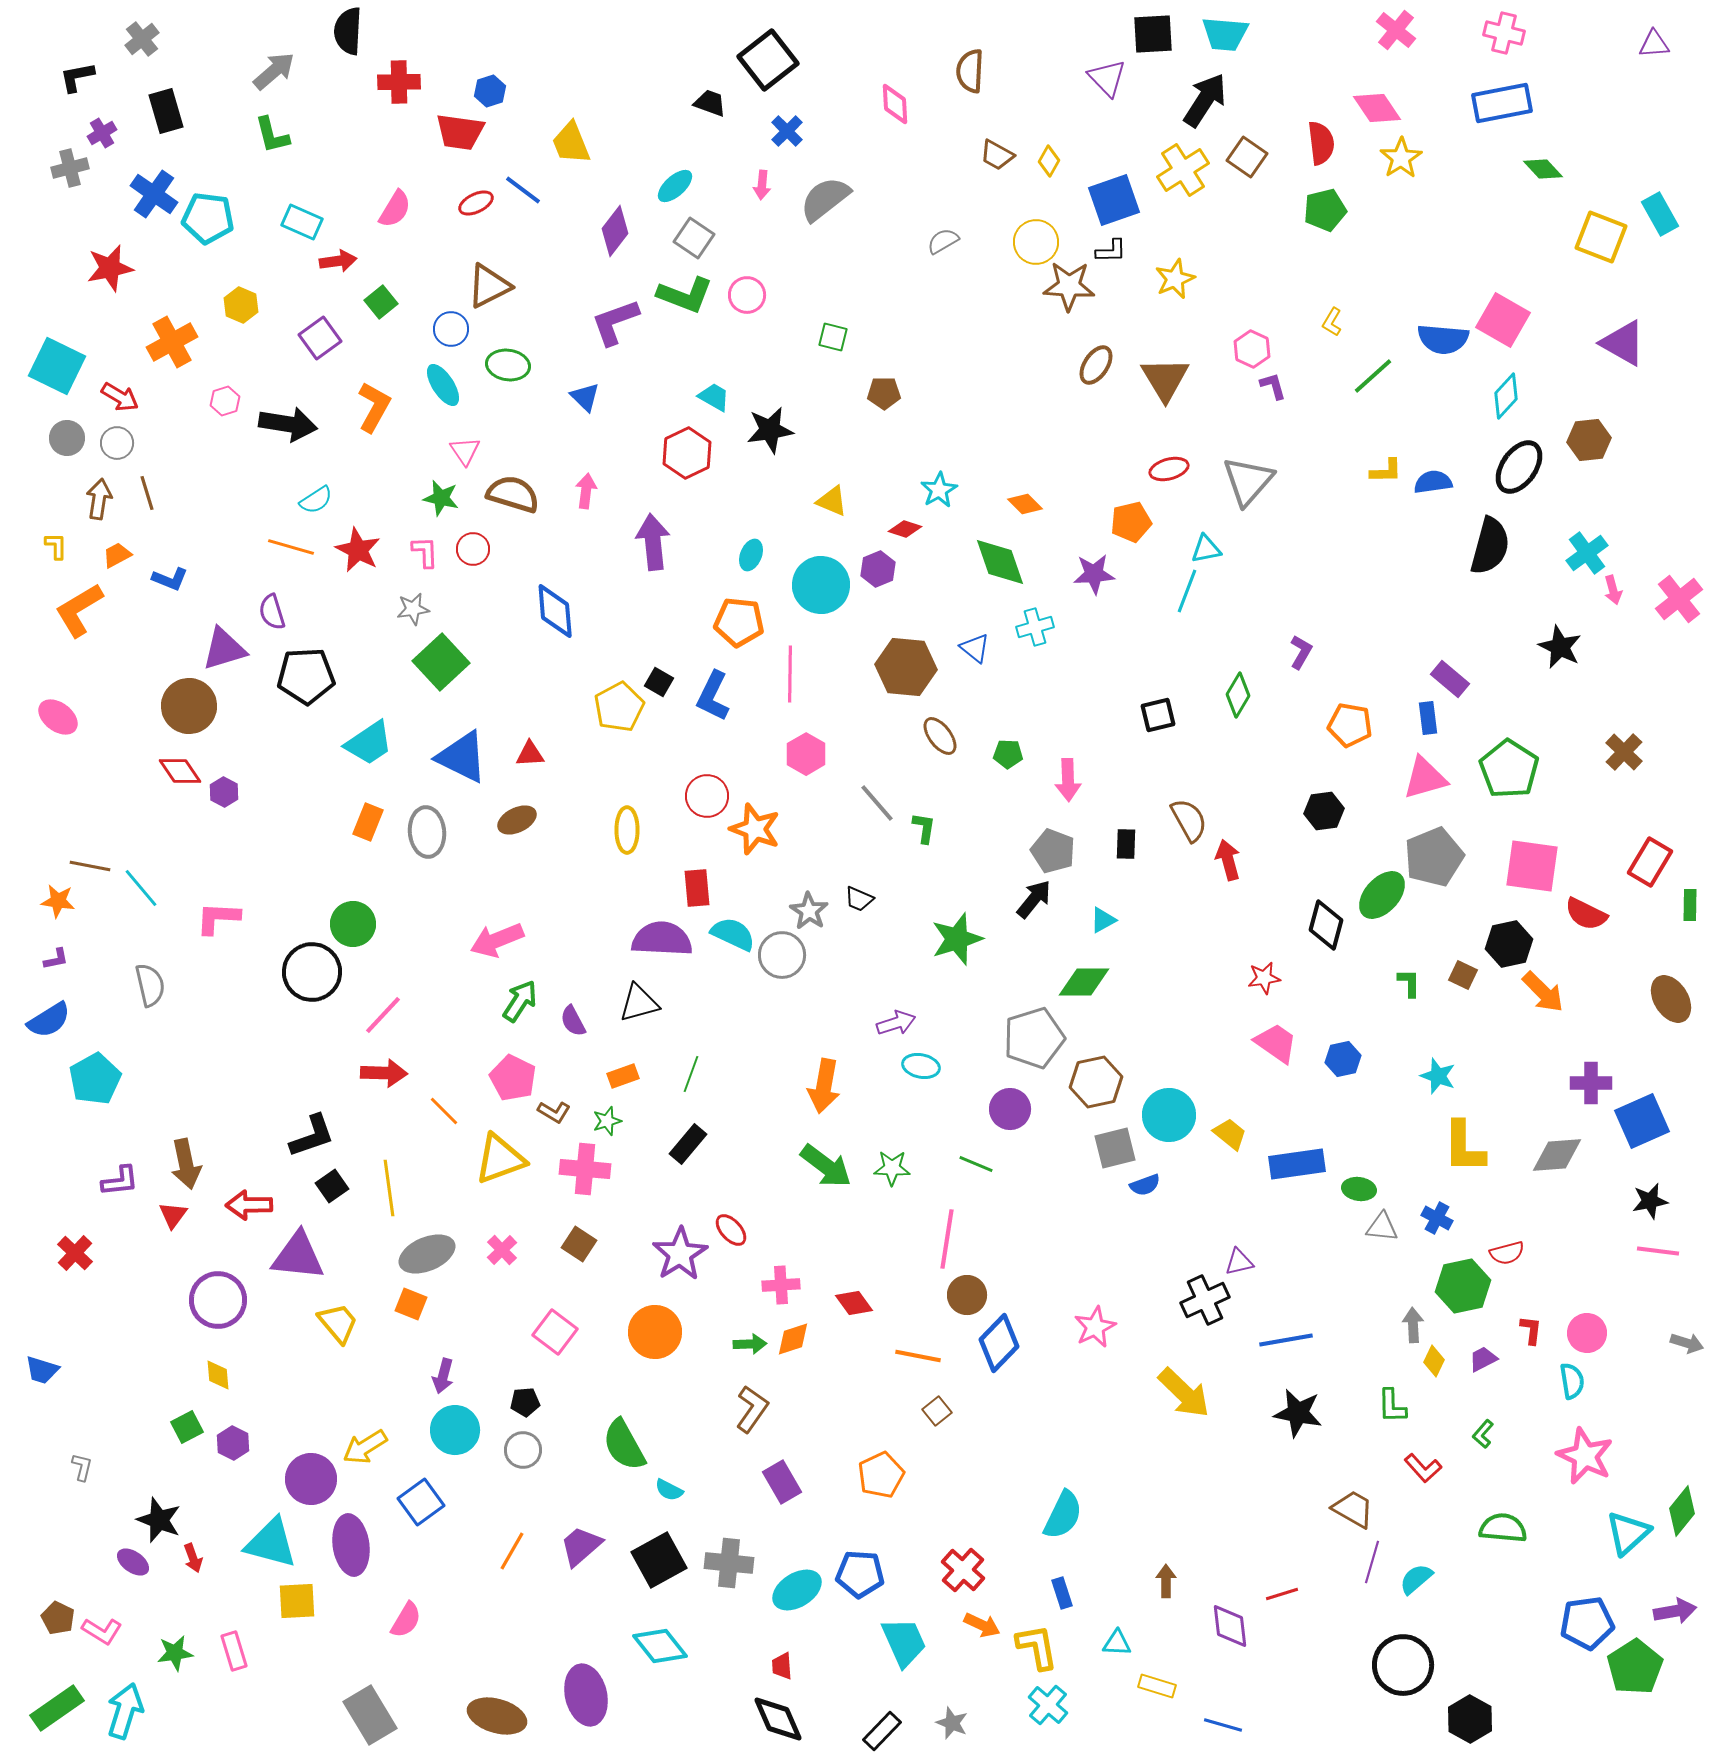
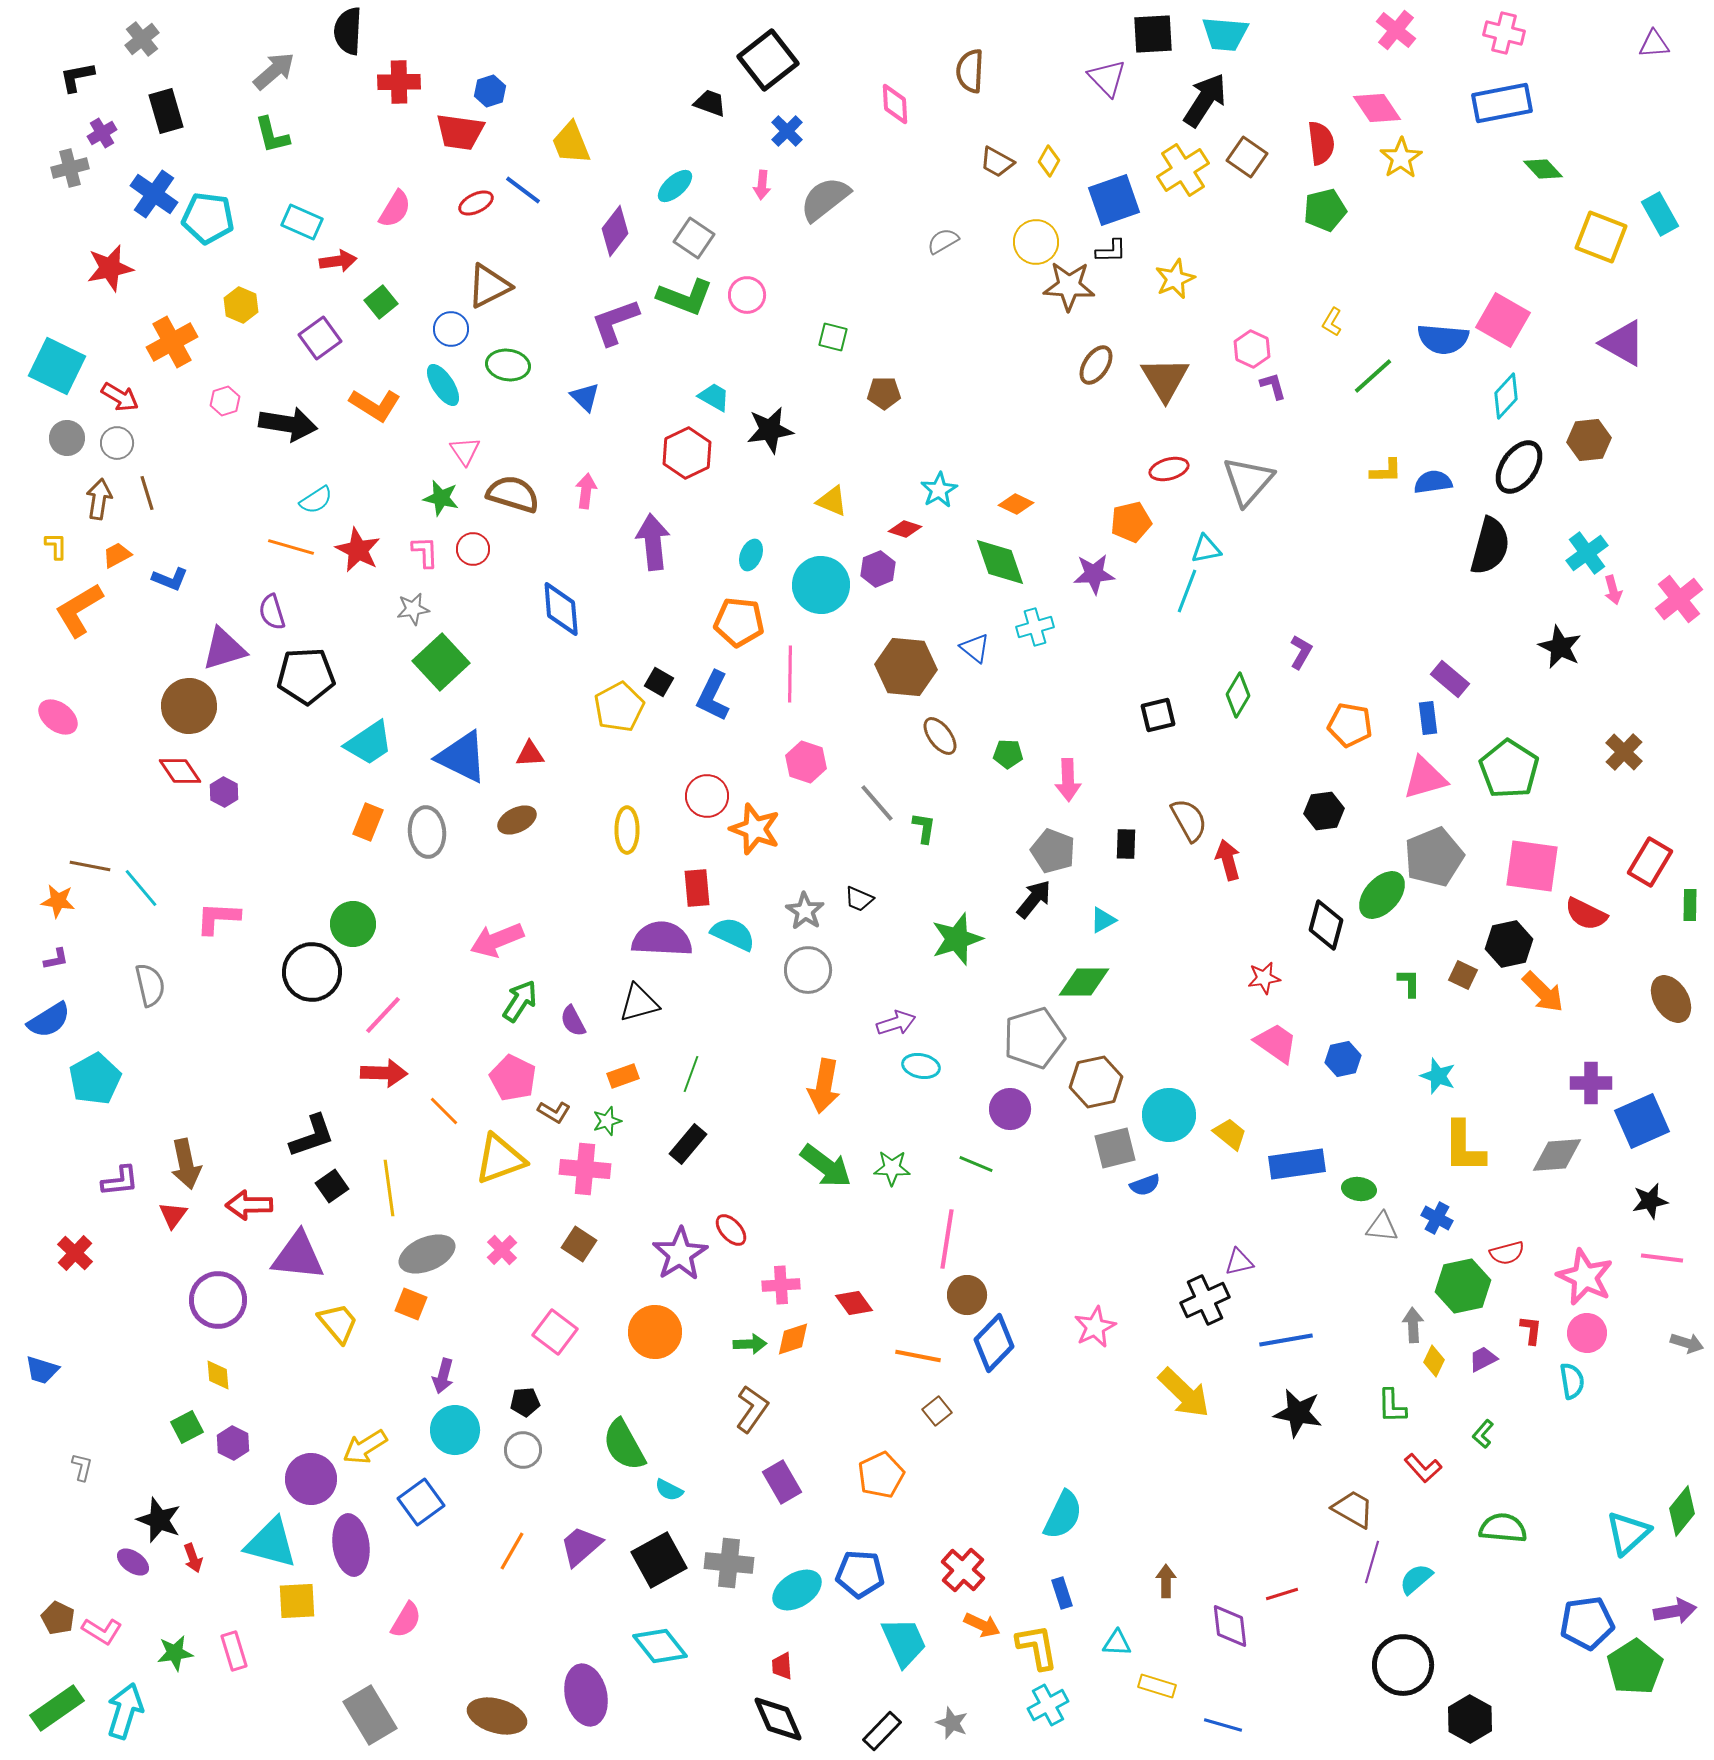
brown trapezoid at (997, 155): moved 7 px down
green L-shape at (685, 295): moved 2 px down
orange L-shape at (374, 407): moved 1 px right, 2 px up; rotated 93 degrees clockwise
orange diamond at (1025, 504): moved 9 px left; rotated 20 degrees counterclockwise
blue diamond at (555, 611): moved 6 px right, 2 px up
pink hexagon at (806, 754): moved 8 px down; rotated 12 degrees counterclockwise
gray star at (809, 911): moved 4 px left
gray circle at (782, 955): moved 26 px right, 15 px down
pink line at (1658, 1251): moved 4 px right, 7 px down
blue diamond at (999, 1343): moved 5 px left
pink star at (1585, 1456): moved 179 px up
cyan cross at (1048, 1705): rotated 21 degrees clockwise
